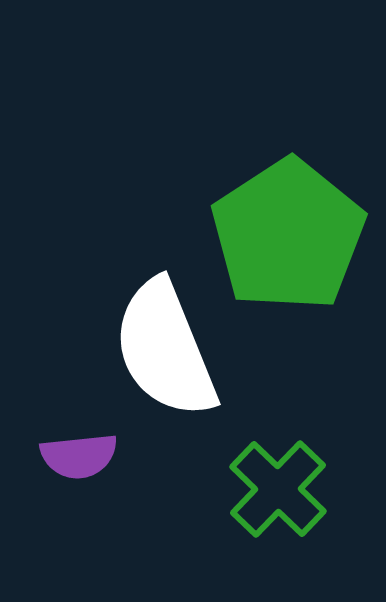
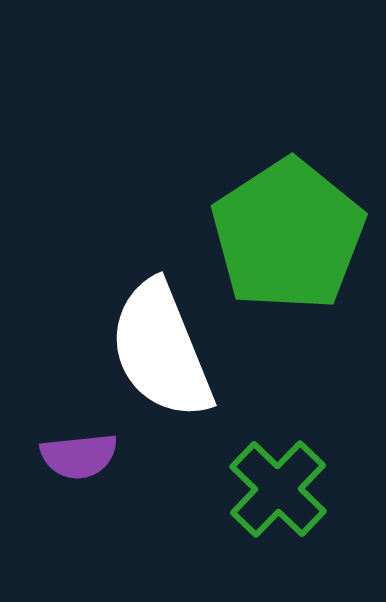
white semicircle: moved 4 px left, 1 px down
